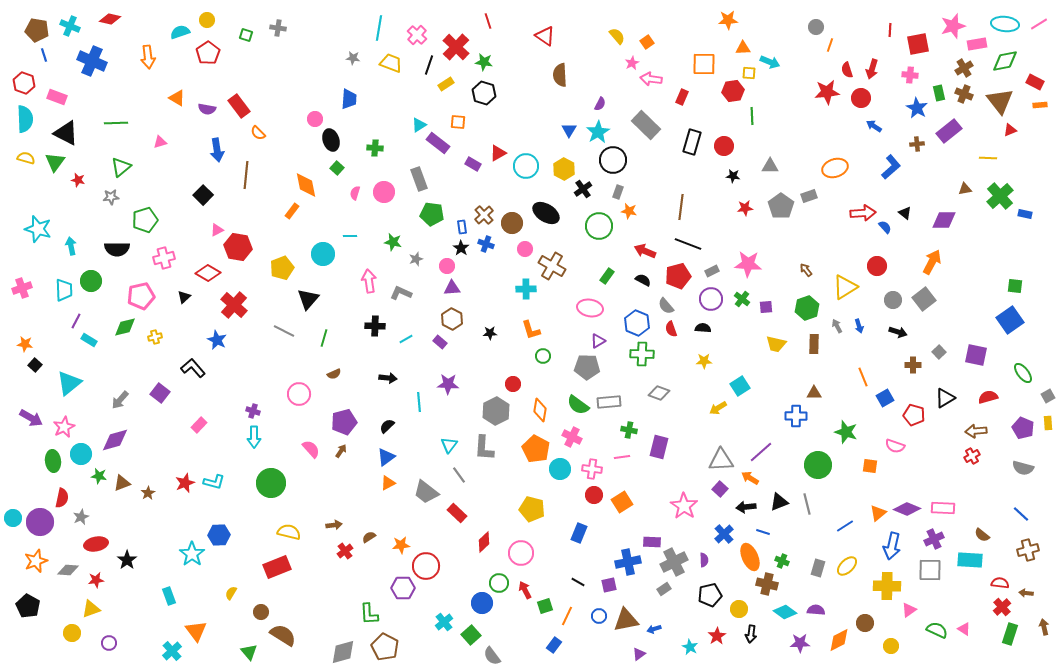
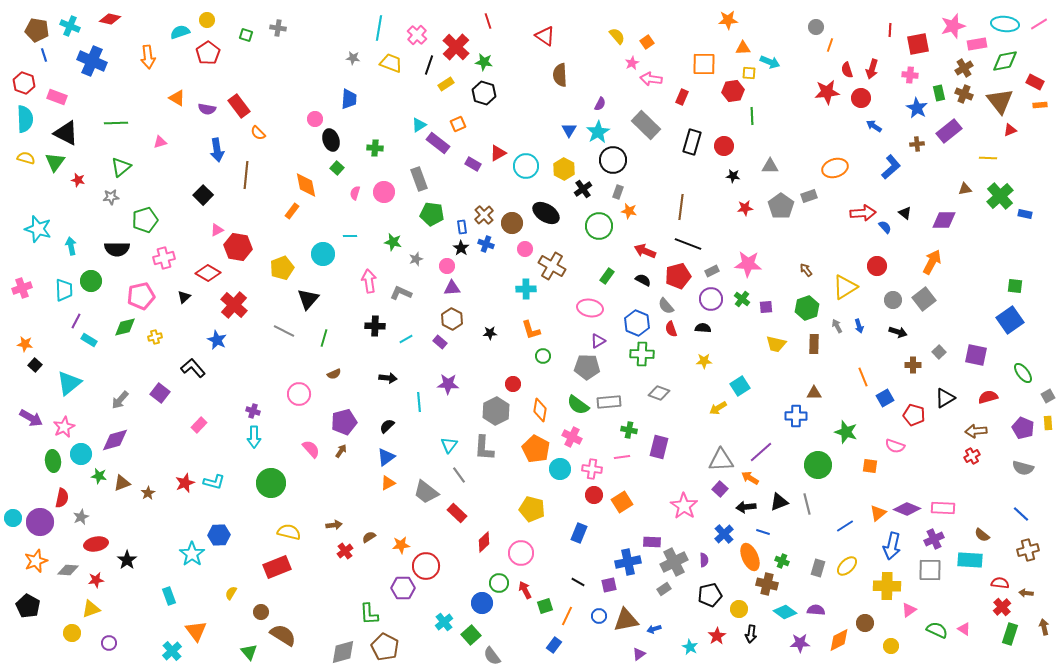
orange square at (458, 122): moved 2 px down; rotated 28 degrees counterclockwise
